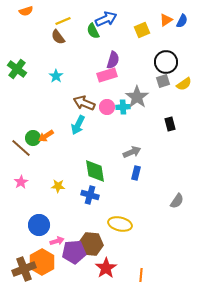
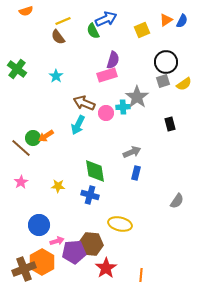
pink circle: moved 1 px left, 6 px down
